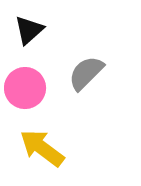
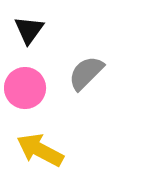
black triangle: rotated 12 degrees counterclockwise
yellow arrow: moved 2 px left, 2 px down; rotated 9 degrees counterclockwise
